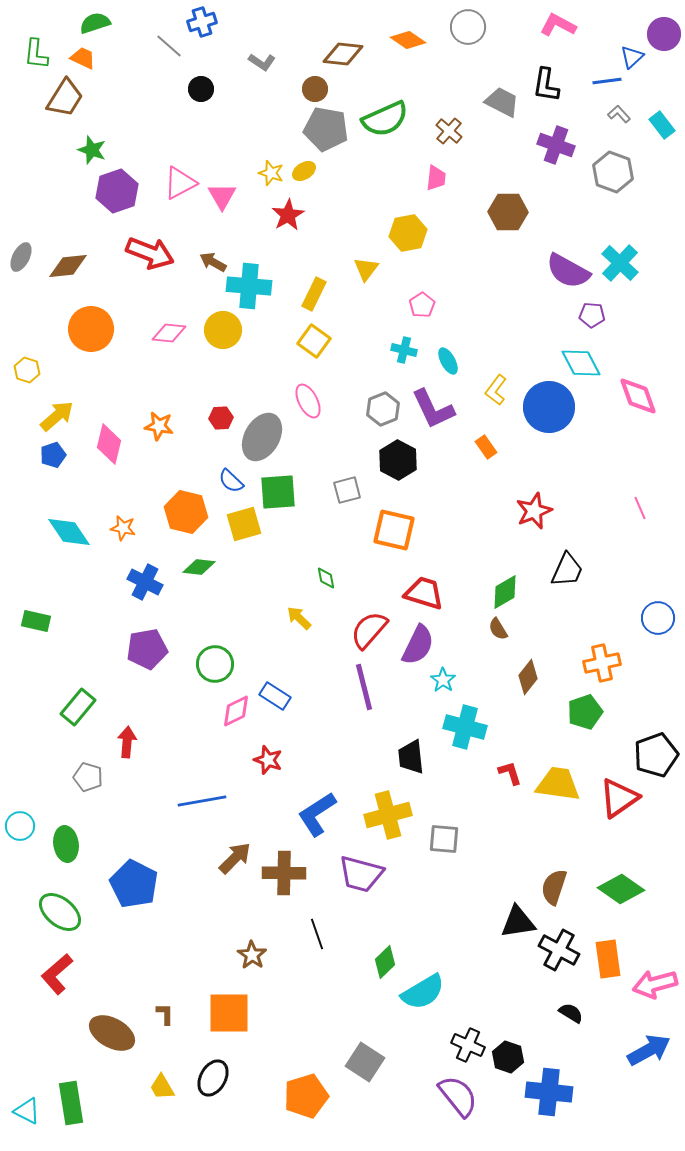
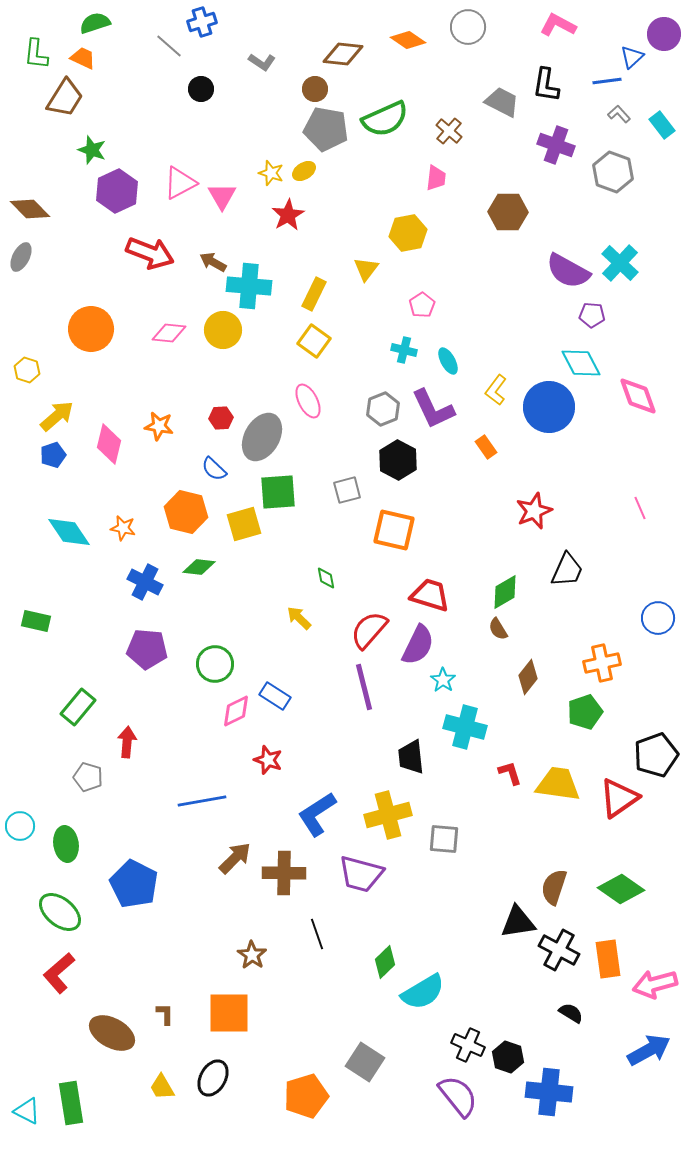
purple hexagon at (117, 191): rotated 6 degrees counterclockwise
brown diamond at (68, 266): moved 38 px left, 57 px up; rotated 51 degrees clockwise
blue semicircle at (231, 481): moved 17 px left, 12 px up
red trapezoid at (424, 593): moved 6 px right, 2 px down
purple pentagon at (147, 649): rotated 15 degrees clockwise
red L-shape at (57, 974): moved 2 px right, 1 px up
